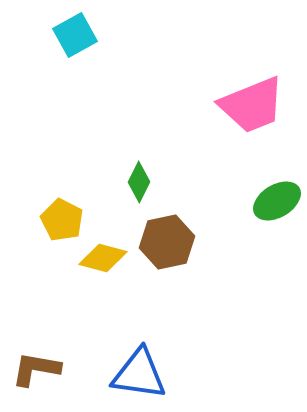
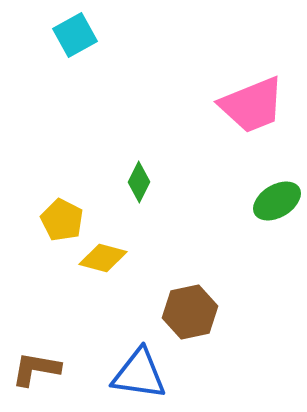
brown hexagon: moved 23 px right, 70 px down
